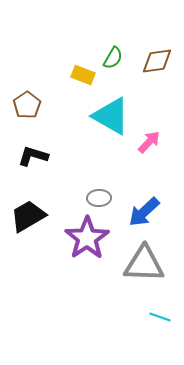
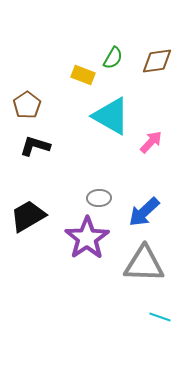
pink arrow: moved 2 px right
black L-shape: moved 2 px right, 10 px up
